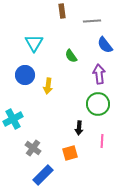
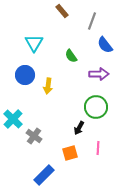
brown rectangle: rotated 32 degrees counterclockwise
gray line: rotated 66 degrees counterclockwise
purple arrow: rotated 96 degrees clockwise
green circle: moved 2 px left, 3 px down
cyan cross: rotated 18 degrees counterclockwise
black arrow: rotated 24 degrees clockwise
pink line: moved 4 px left, 7 px down
gray cross: moved 1 px right, 12 px up
blue rectangle: moved 1 px right
